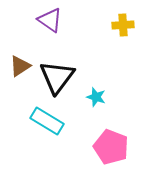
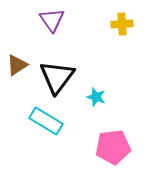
purple triangle: moved 2 px right; rotated 20 degrees clockwise
yellow cross: moved 1 px left, 1 px up
brown triangle: moved 3 px left, 1 px up
cyan rectangle: moved 1 px left
pink pentagon: moved 2 px right; rotated 28 degrees counterclockwise
